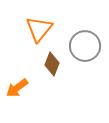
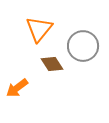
gray circle: moved 2 px left
brown diamond: rotated 55 degrees counterclockwise
